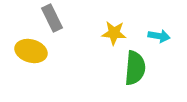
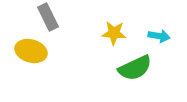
gray rectangle: moved 4 px left, 1 px up
green semicircle: rotated 60 degrees clockwise
